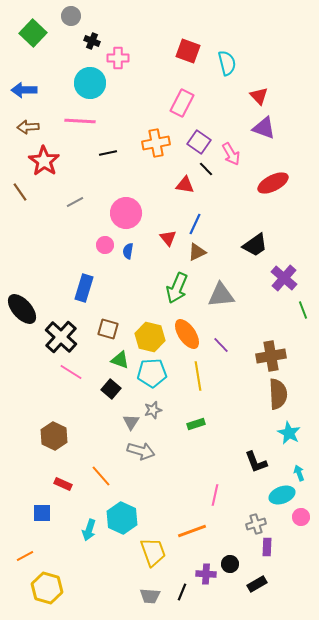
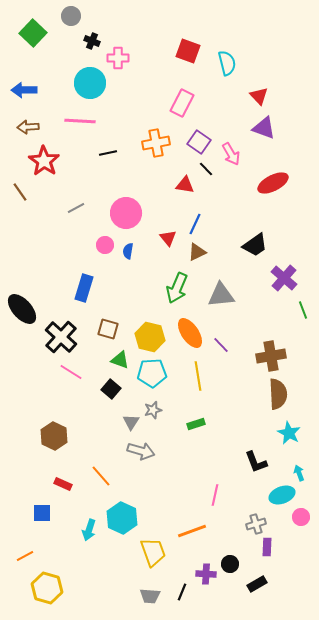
gray line at (75, 202): moved 1 px right, 6 px down
orange ellipse at (187, 334): moved 3 px right, 1 px up
